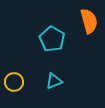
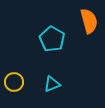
cyan triangle: moved 2 px left, 3 px down
